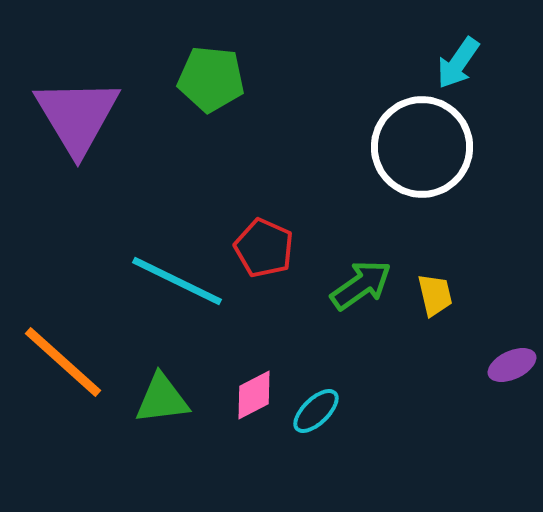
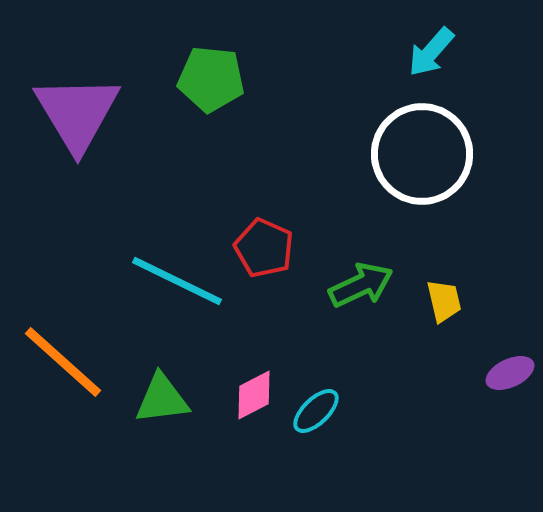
cyan arrow: moved 27 px left, 11 px up; rotated 6 degrees clockwise
purple triangle: moved 3 px up
white circle: moved 7 px down
green arrow: rotated 10 degrees clockwise
yellow trapezoid: moved 9 px right, 6 px down
purple ellipse: moved 2 px left, 8 px down
